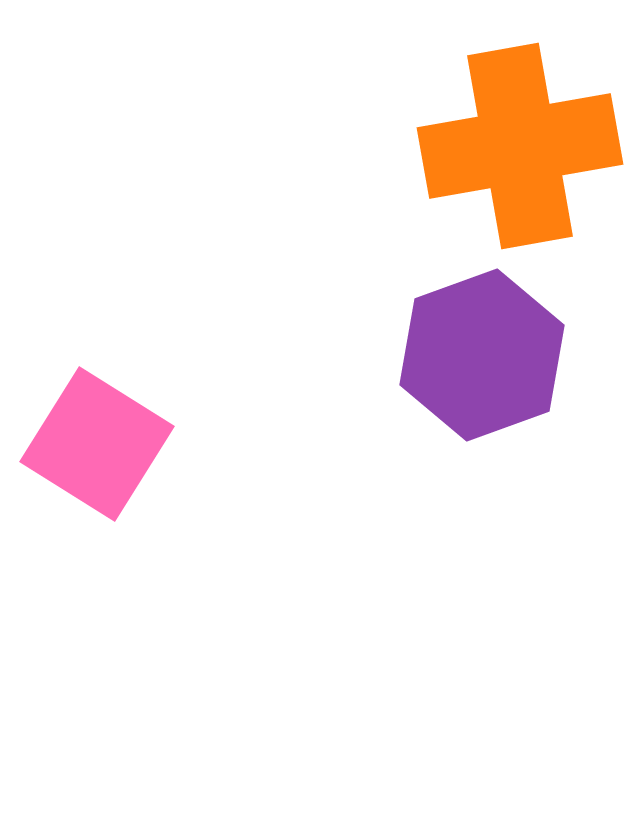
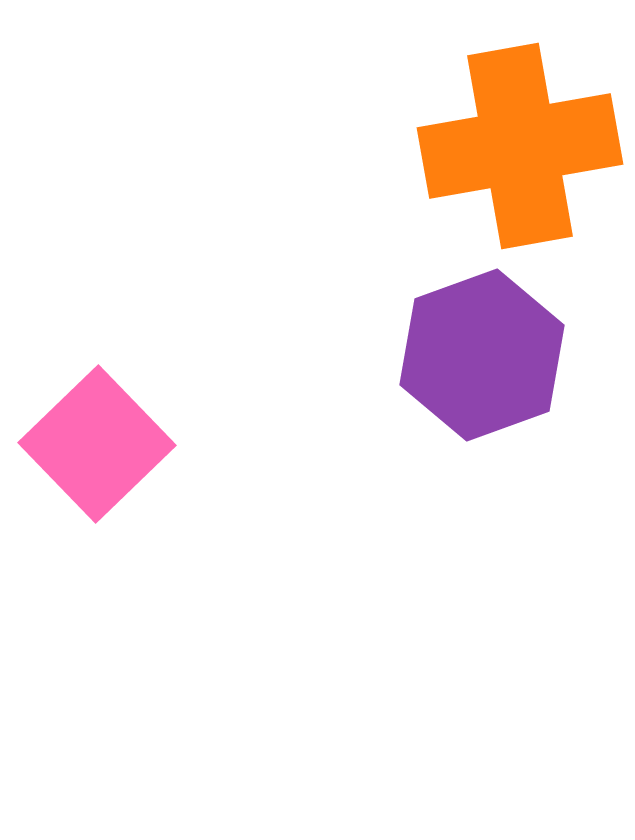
pink square: rotated 14 degrees clockwise
